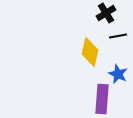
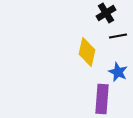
yellow diamond: moved 3 px left
blue star: moved 2 px up
